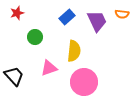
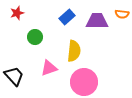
purple trapezoid: rotated 65 degrees counterclockwise
